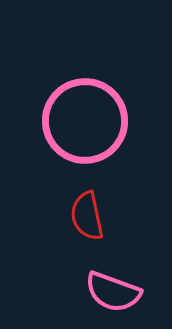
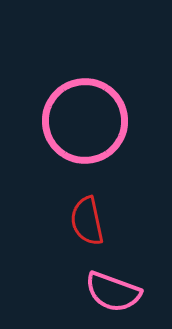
red semicircle: moved 5 px down
